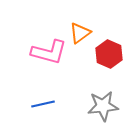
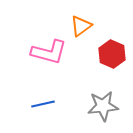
orange triangle: moved 1 px right, 7 px up
red hexagon: moved 3 px right
